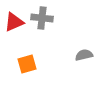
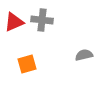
gray cross: moved 2 px down
